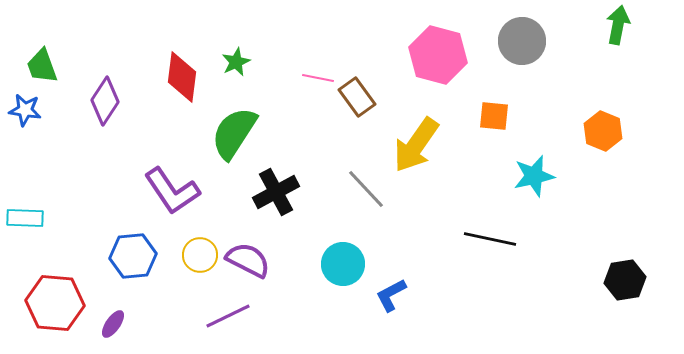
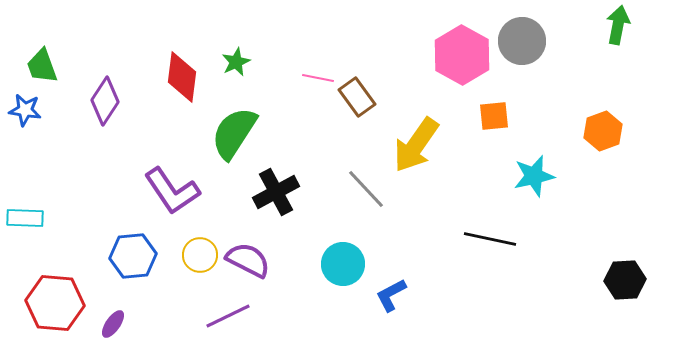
pink hexagon: moved 24 px right; rotated 14 degrees clockwise
orange square: rotated 12 degrees counterclockwise
orange hexagon: rotated 18 degrees clockwise
black hexagon: rotated 6 degrees clockwise
